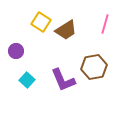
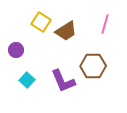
brown trapezoid: moved 1 px down
purple circle: moved 1 px up
brown hexagon: moved 1 px left, 1 px up; rotated 10 degrees clockwise
purple L-shape: moved 1 px down
